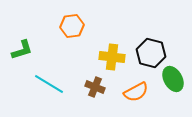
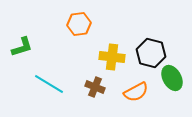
orange hexagon: moved 7 px right, 2 px up
green L-shape: moved 3 px up
green ellipse: moved 1 px left, 1 px up
